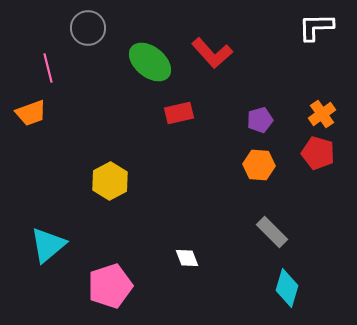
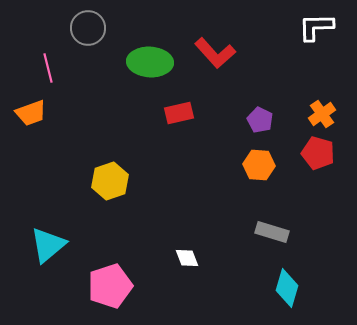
red L-shape: moved 3 px right
green ellipse: rotated 36 degrees counterclockwise
purple pentagon: rotated 30 degrees counterclockwise
yellow hexagon: rotated 9 degrees clockwise
gray rectangle: rotated 28 degrees counterclockwise
